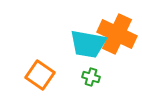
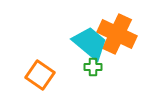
cyan trapezoid: moved 2 px right, 1 px up; rotated 150 degrees counterclockwise
green cross: moved 2 px right, 10 px up; rotated 18 degrees counterclockwise
